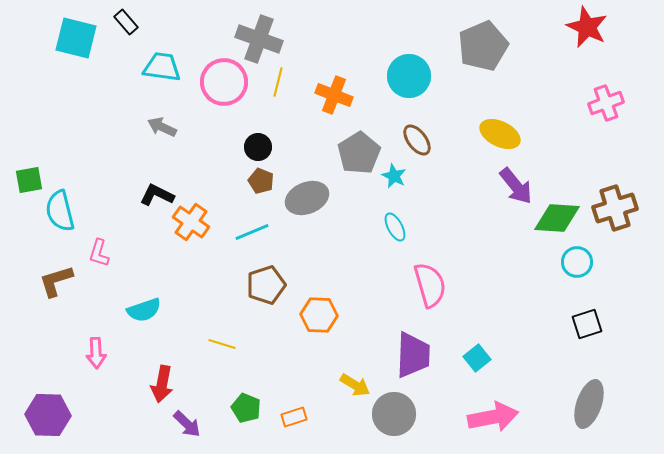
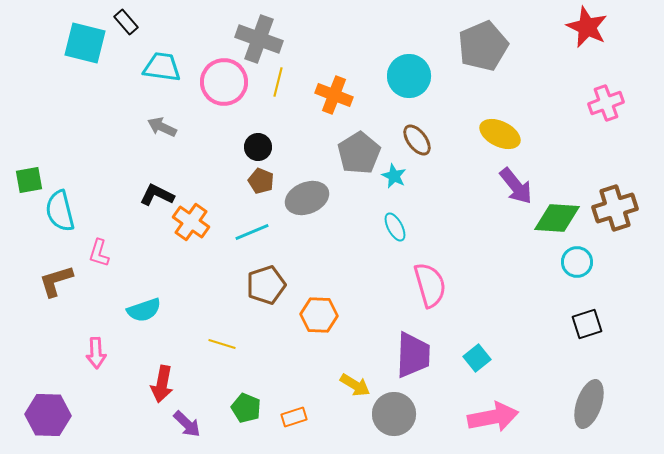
cyan square at (76, 38): moved 9 px right, 5 px down
